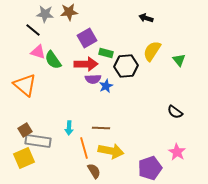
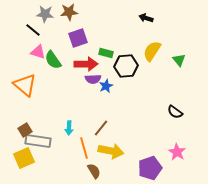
purple square: moved 9 px left; rotated 12 degrees clockwise
brown line: rotated 54 degrees counterclockwise
